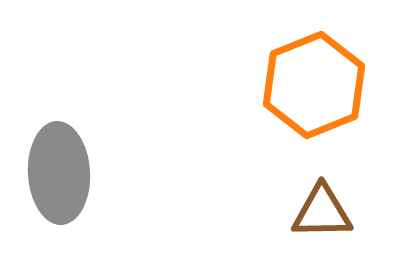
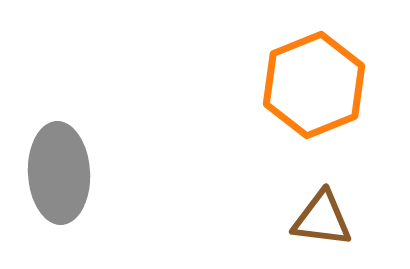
brown triangle: moved 7 px down; rotated 8 degrees clockwise
